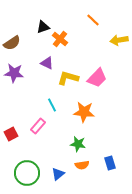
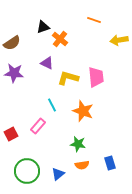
orange line: moved 1 px right; rotated 24 degrees counterclockwise
pink trapezoid: moved 1 px left, 1 px up; rotated 50 degrees counterclockwise
orange star: moved 1 px left, 1 px up; rotated 15 degrees clockwise
green circle: moved 2 px up
